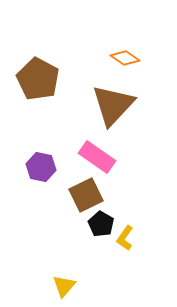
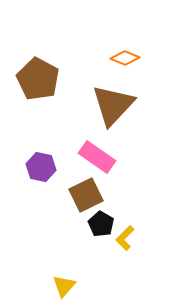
orange diamond: rotated 12 degrees counterclockwise
yellow L-shape: rotated 10 degrees clockwise
